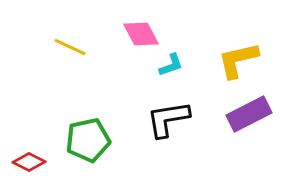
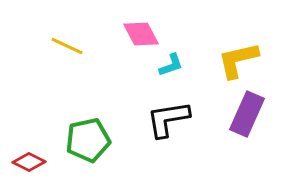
yellow line: moved 3 px left, 1 px up
purple rectangle: moved 2 px left; rotated 39 degrees counterclockwise
